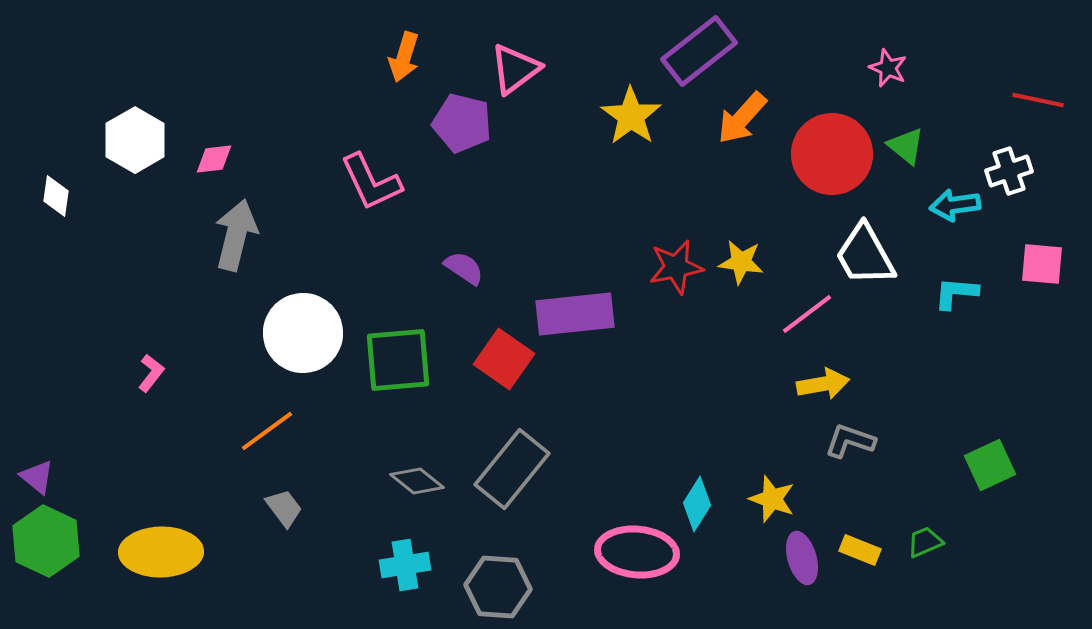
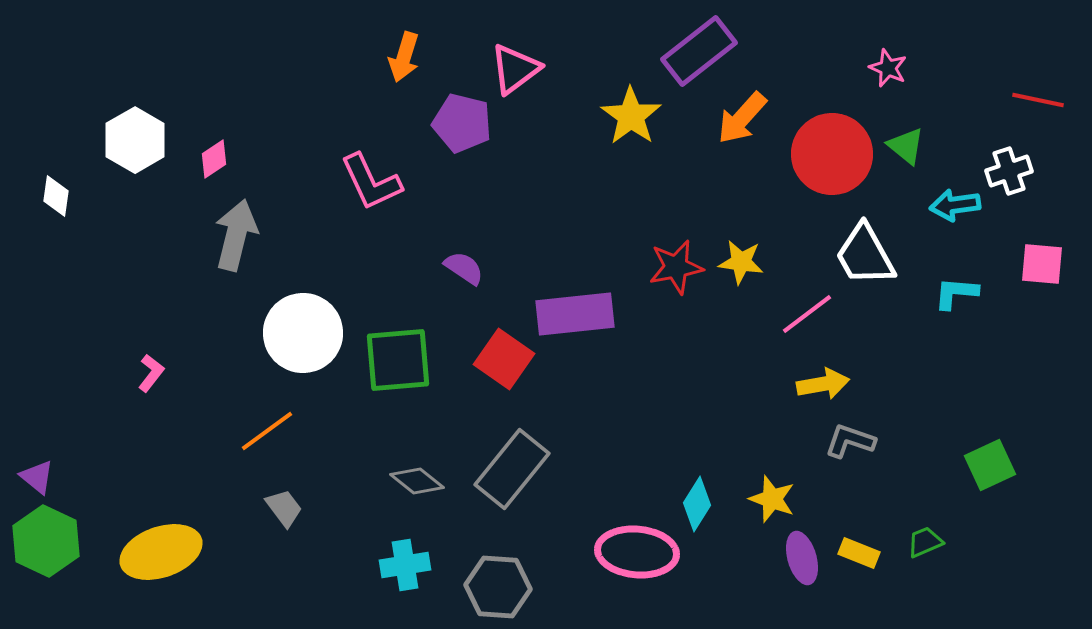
pink diamond at (214, 159): rotated 27 degrees counterclockwise
yellow rectangle at (860, 550): moved 1 px left, 3 px down
yellow ellipse at (161, 552): rotated 18 degrees counterclockwise
